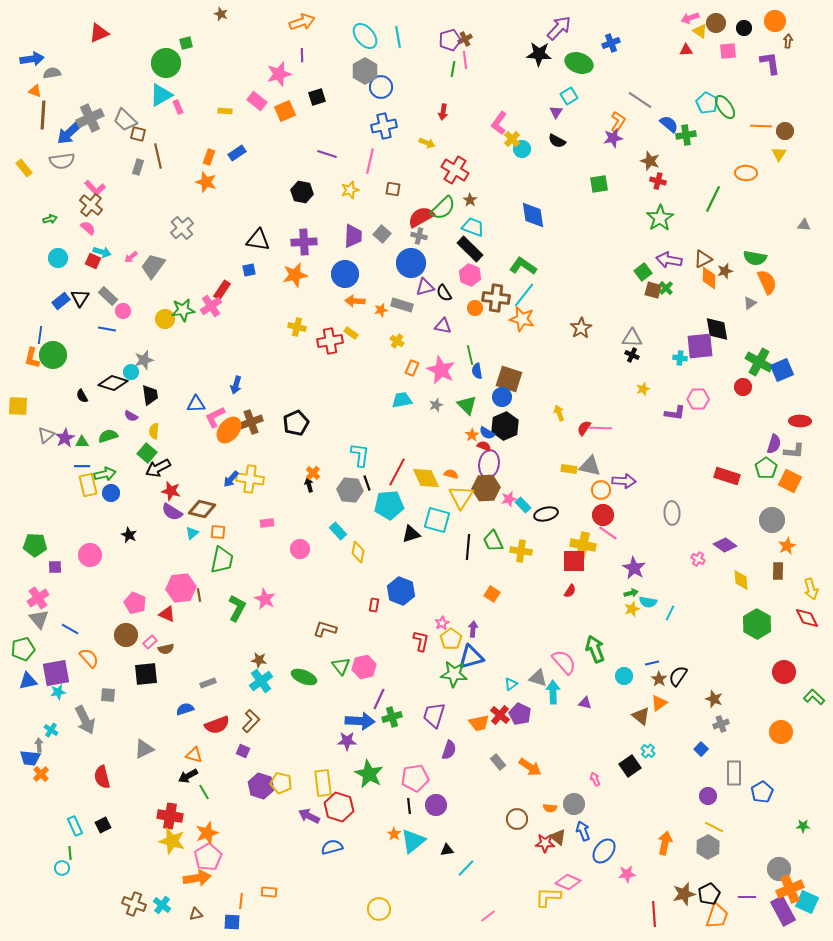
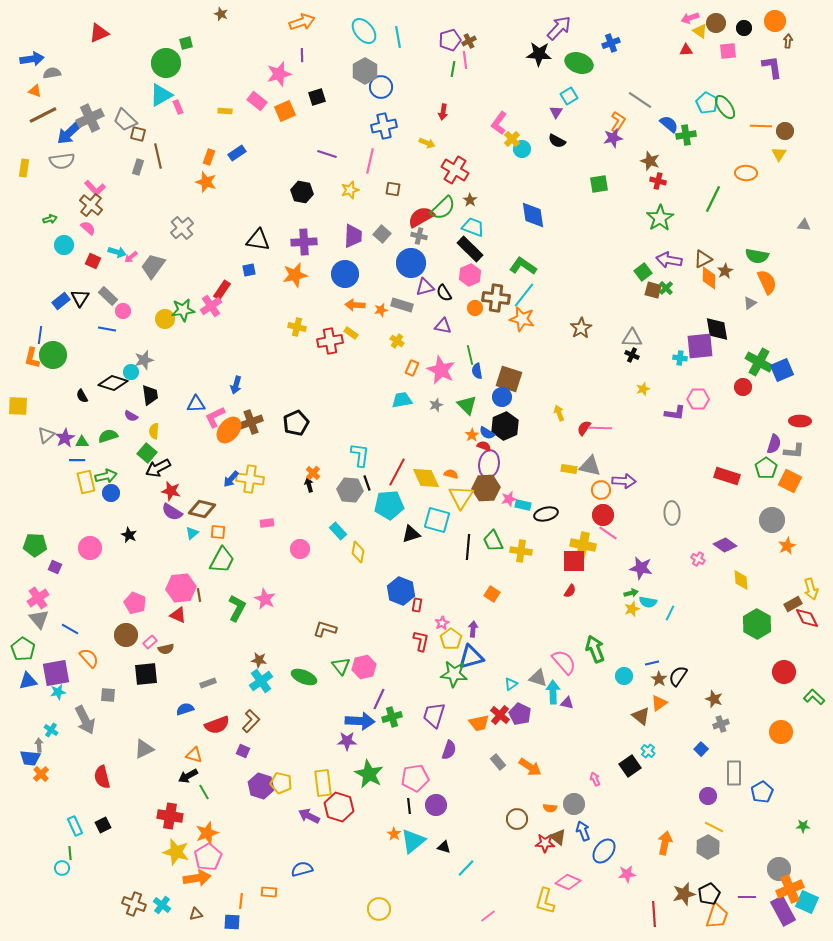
cyan ellipse at (365, 36): moved 1 px left, 5 px up
brown cross at (465, 39): moved 4 px right, 2 px down
purple L-shape at (770, 63): moved 2 px right, 4 px down
brown line at (43, 115): rotated 60 degrees clockwise
yellow rectangle at (24, 168): rotated 48 degrees clockwise
cyan arrow at (102, 252): moved 15 px right
cyan circle at (58, 258): moved 6 px right, 13 px up
green semicircle at (755, 258): moved 2 px right, 2 px up
brown star at (725, 271): rotated 14 degrees counterclockwise
pink hexagon at (470, 275): rotated 15 degrees clockwise
orange arrow at (355, 301): moved 4 px down
blue line at (82, 466): moved 5 px left, 6 px up
green arrow at (105, 474): moved 1 px right, 2 px down
yellow rectangle at (88, 485): moved 2 px left, 3 px up
cyan rectangle at (523, 505): rotated 35 degrees counterclockwise
pink circle at (90, 555): moved 7 px up
green trapezoid at (222, 560): rotated 16 degrees clockwise
purple square at (55, 567): rotated 24 degrees clockwise
purple star at (634, 568): moved 7 px right; rotated 20 degrees counterclockwise
brown rectangle at (778, 571): moved 15 px right, 33 px down; rotated 60 degrees clockwise
red rectangle at (374, 605): moved 43 px right
red triangle at (167, 614): moved 11 px right, 1 px down
green pentagon at (23, 649): rotated 25 degrees counterclockwise
purple triangle at (585, 703): moved 18 px left
yellow star at (172, 841): moved 4 px right, 11 px down
blue semicircle at (332, 847): moved 30 px left, 22 px down
black triangle at (447, 850): moved 3 px left, 3 px up; rotated 24 degrees clockwise
yellow L-shape at (548, 897): moved 3 px left, 4 px down; rotated 76 degrees counterclockwise
